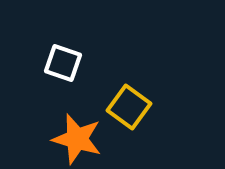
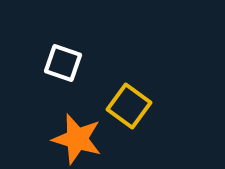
yellow square: moved 1 px up
